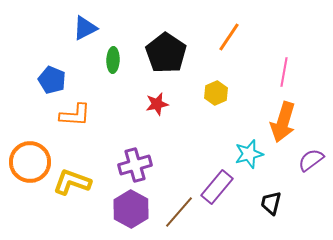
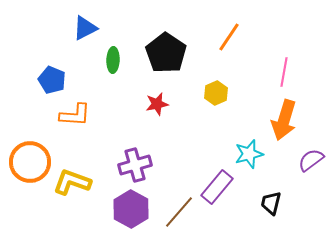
orange arrow: moved 1 px right, 2 px up
